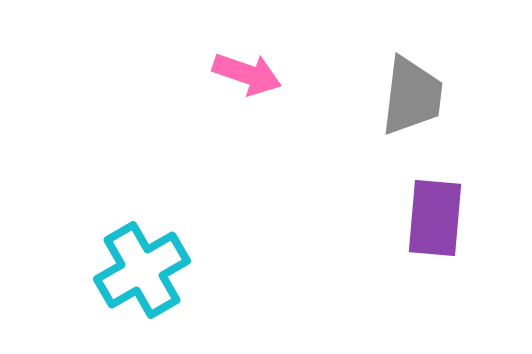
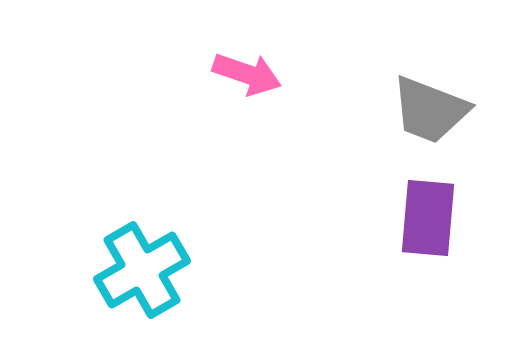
gray trapezoid: moved 18 px right, 14 px down; rotated 104 degrees clockwise
purple rectangle: moved 7 px left
